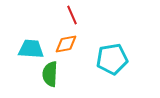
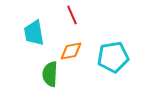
orange diamond: moved 5 px right, 7 px down
cyan trapezoid: moved 3 px right, 16 px up; rotated 104 degrees counterclockwise
cyan pentagon: moved 1 px right, 2 px up
